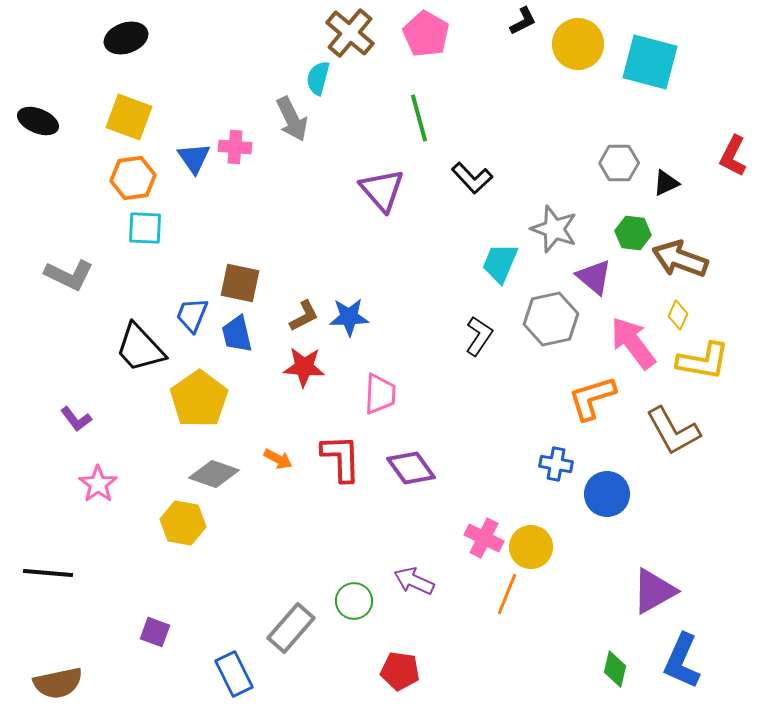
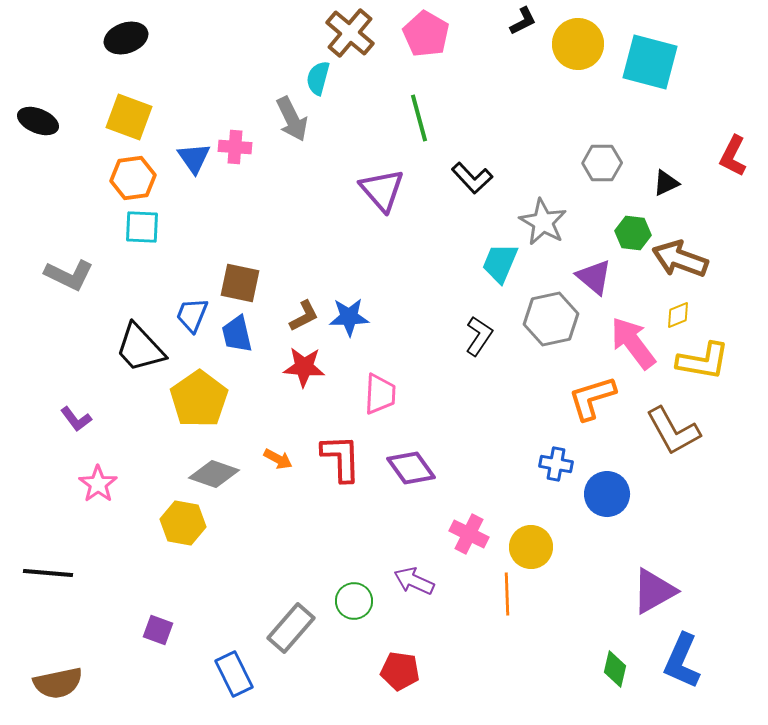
gray hexagon at (619, 163): moved 17 px left
cyan square at (145, 228): moved 3 px left, 1 px up
gray star at (554, 229): moved 11 px left, 7 px up; rotated 9 degrees clockwise
yellow diamond at (678, 315): rotated 44 degrees clockwise
pink cross at (484, 538): moved 15 px left, 4 px up
orange line at (507, 594): rotated 24 degrees counterclockwise
purple square at (155, 632): moved 3 px right, 2 px up
